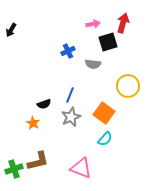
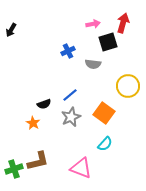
blue line: rotated 28 degrees clockwise
cyan semicircle: moved 5 px down
